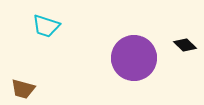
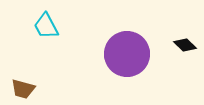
cyan trapezoid: rotated 44 degrees clockwise
purple circle: moved 7 px left, 4 px up
